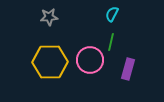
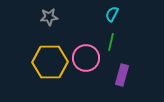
pink circle: moved 4 px left, 2 px up
purple rectangle: moved 6 px left, 6 px down
